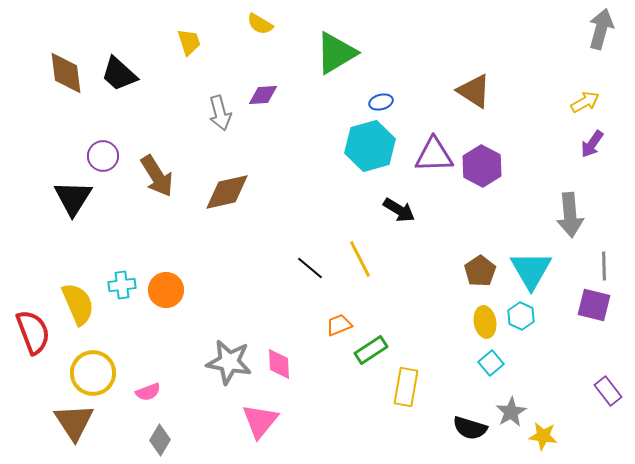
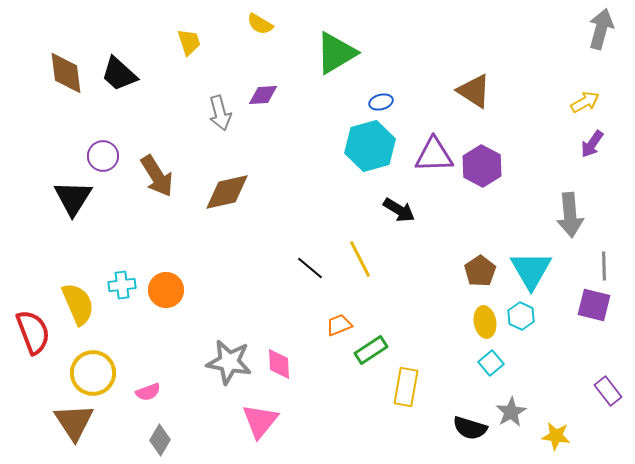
yellow star at (543, 436): moved 13 px right
